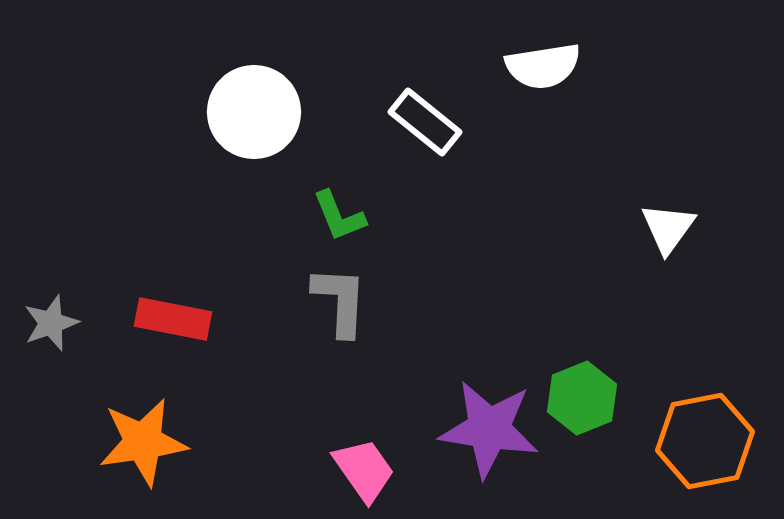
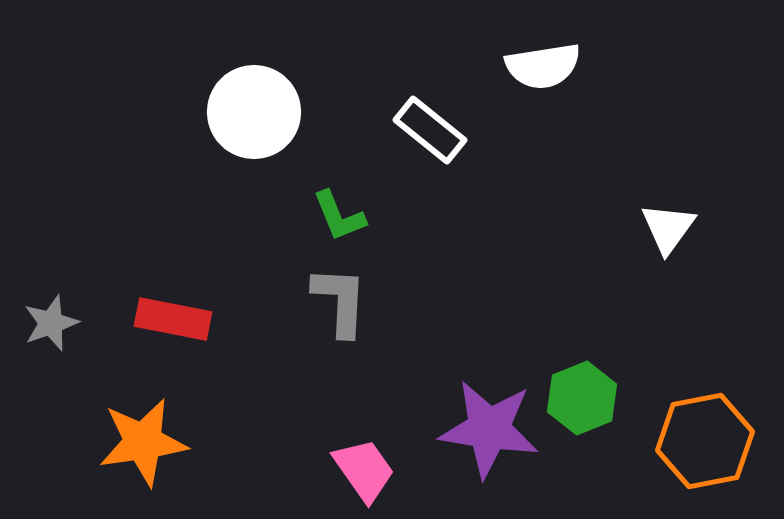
white rectangle: moved 5 px right, 8 px down
